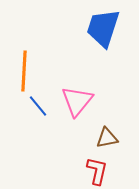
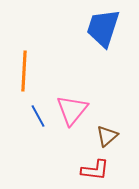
pink triangle: moved 5 px left, 9 px down
blue line: moved 10 px down; rotated 10 degrees clockwise
brown triangle: moved 2 px up; rotated 30 degrees counterclockwise
red L-shape: moved 2 px left, 1 px up; rotated 84 degrees clockwise
